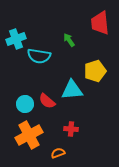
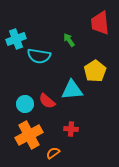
yellow pentagon: rotated 15 degrees counterclockwise
orange semicircle: moved 5 px left; rotated 16 degrees counterclockwise
